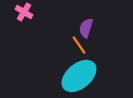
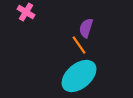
pink cross: moved 2 px right
